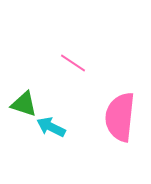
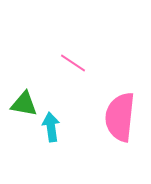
green triangle: rotated 8 degrees counterclockwise
cyan arrow: rotated 56 degrees clockwise
